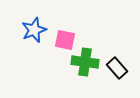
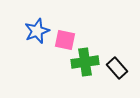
blue star: moved 3 px right, 1 px down
green cross: rotated 16 degrees counterclockwise
